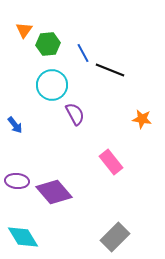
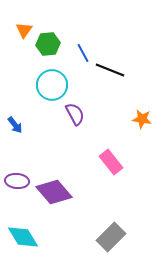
gray rectangle: moved 4 px left
